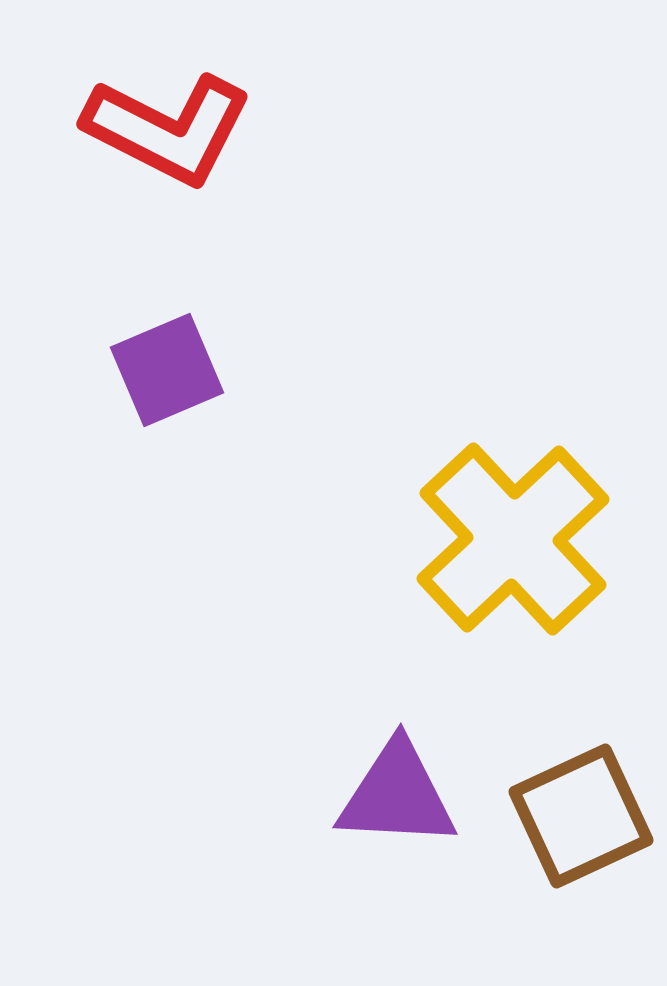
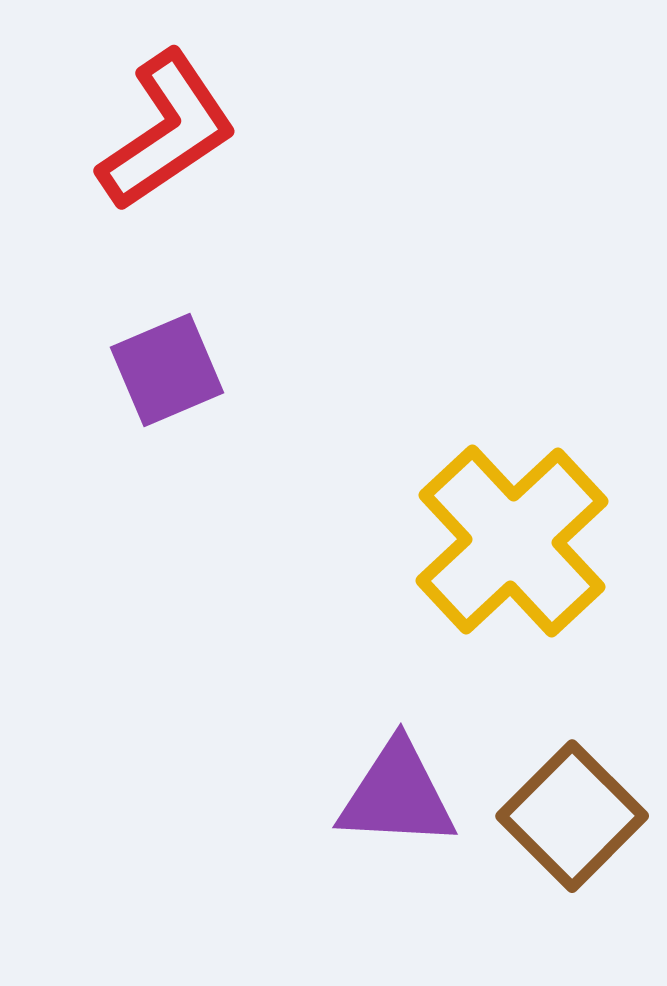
red L-shape: moved 1 px left, 2 px down; rotated 61 degrees counterclockwise
yellow cross: moved 1 px left, 2 px down
brown square: moved 9 px left; rotated 20 degrees counterclockwise
